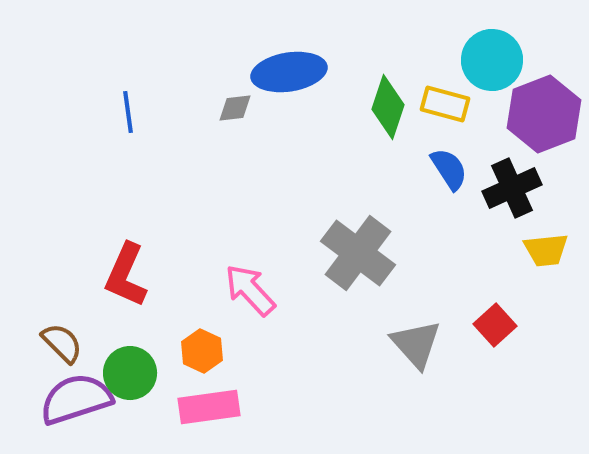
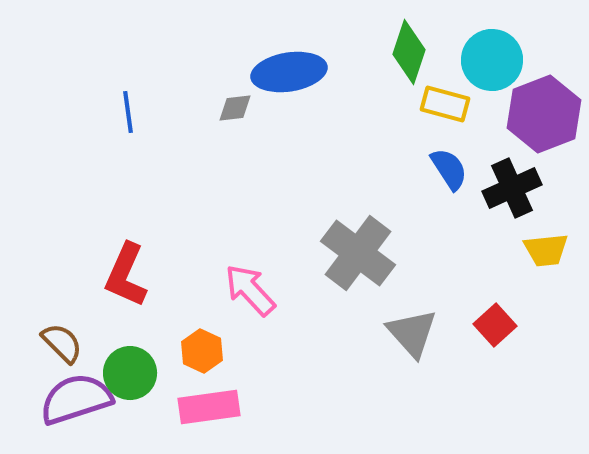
green diamond: moved 21 px right, 55 px up
gray triangle: moved 4 px left, 11 px up
